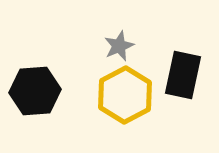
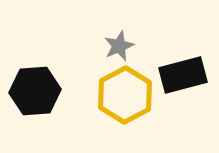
black rectangle: rotated 63 degrees clockwise
